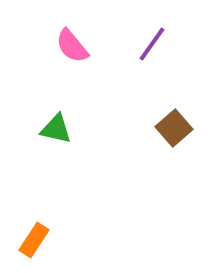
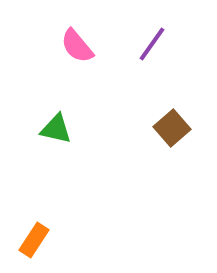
pink semicircle: moved 5 px right
brown square: moved 2 px left
